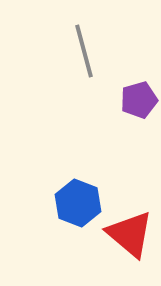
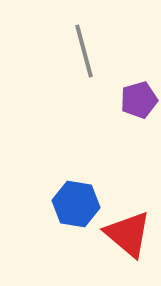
blue hexagon: moved 2 px left, 1 px down; rotated 12 degrees counterclockwise
red triangle: moved 2 px left
